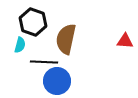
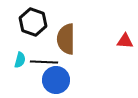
brown semicircle: rotated 12 degrees counterclockwise
cyan semicircle: moved 15 px down
blue circle: moved 1 px left, 1 px up
